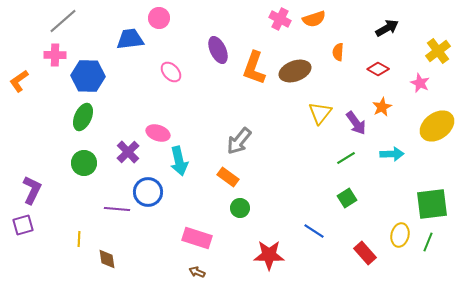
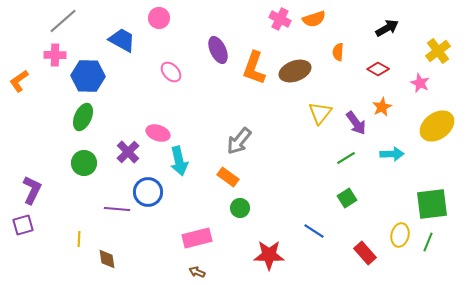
blue trapezoid at (130, 39): moved 8 px left, 1 px down; rotated 36 degrees clockwise
pink rectangle at (197, 238): rotated 32 degrees counterclockwise
